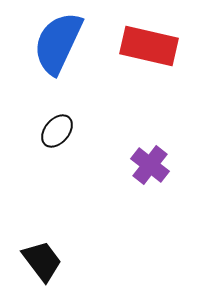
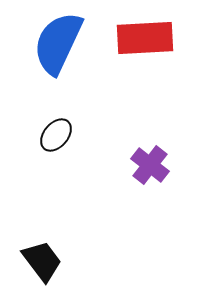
red rectangle: moved 4 px left, 8 px up; rotated 16 degrees counterclockwise
black ellipse: moved 1 px left, 4 px down
